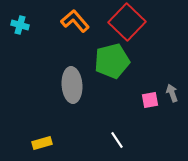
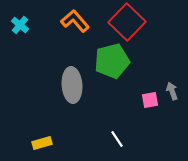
cyan cross: rotated 24 degrees clockwise
gray arrow: moved 2 px up
white line: moved 1 px up
